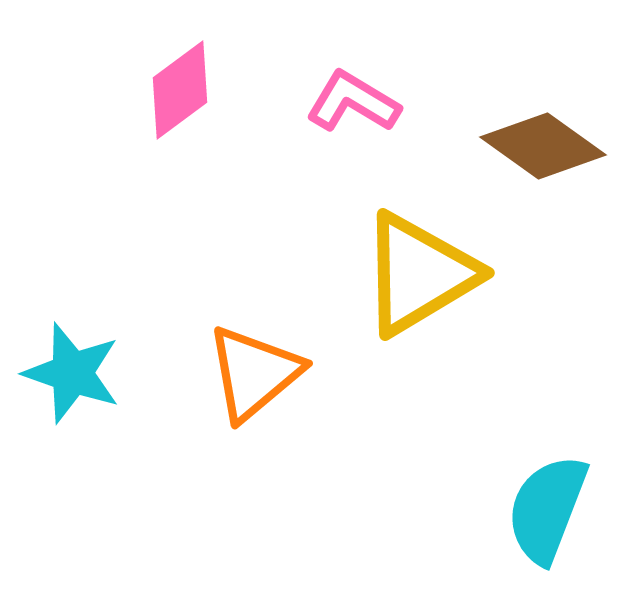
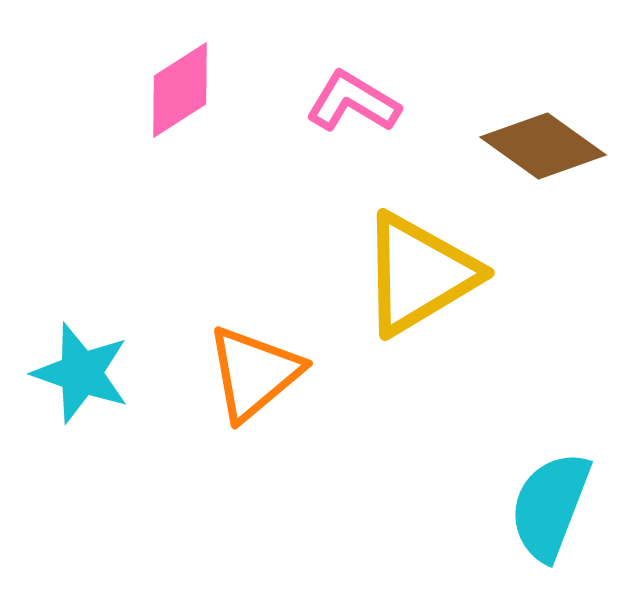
pink diamond: rotated 4 degrees clockwise
cyan star: moved 9 px right
cyan semicircle: moved 3 px right, 3 px up
